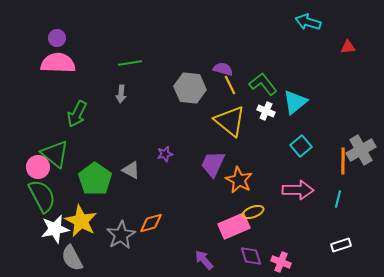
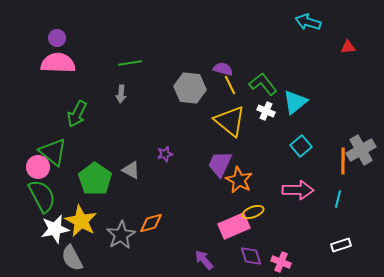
green triangle: moved 2 px left, 2 px up
purple trapezoid: moved 7 px right
